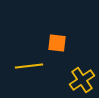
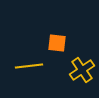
yellow cross: moved 10 px up
